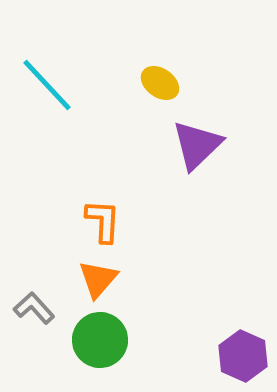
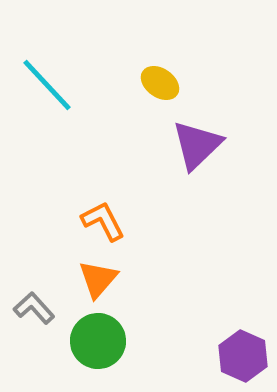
orange L-shape: rotated 30 degrees counterclockwise
green circle: moved 2 px left, 1 px down
